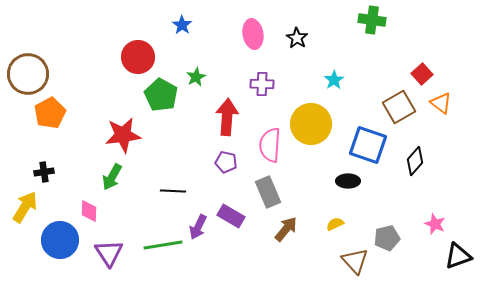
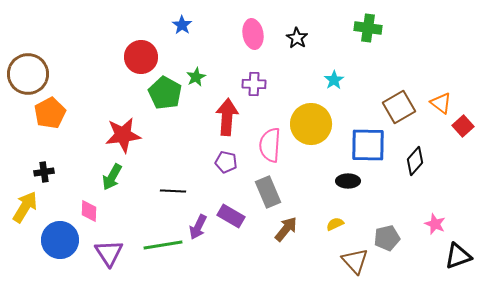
green cross: moved 4 px left, 8 px down
red circle: moved 3 px right
red square: moved 41 px right, 52 px down
purple cross: moved 8 px left
green pentagon: moved 4 px right, 2 px up
blue square: rotated 18 degrees counterclockwise
